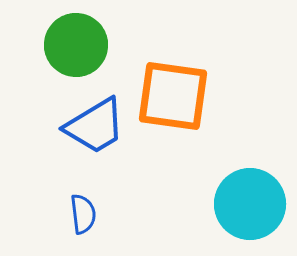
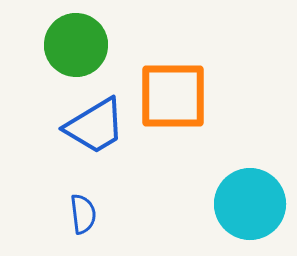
orange square: rotated 8 degrees counterclockwise
